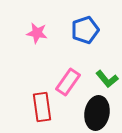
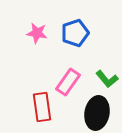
blue pentagon: moved 10 px left, 3 px down
